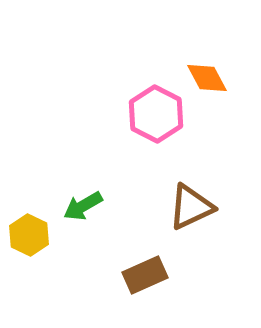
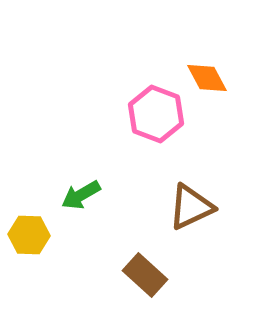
pink hexagon: rotated 6 degrees counterclockwise
green arrow: moved 2 px left, 11 px up
yellow hexagon: rotated 24 degrees counterclockwise
brown rectangle: rotated 66 degrees clockwise
